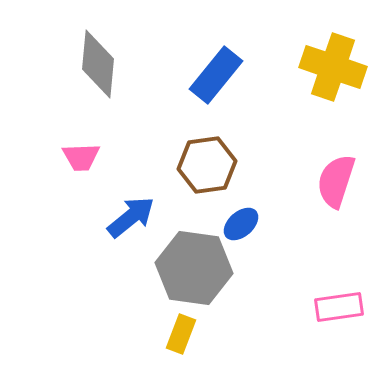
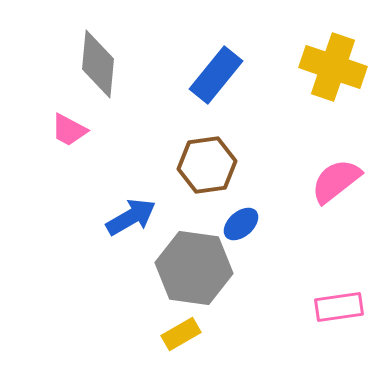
pink trapezoid: moved 12 px left, 27 px up; rotated 30 degrees clockwise
pink semicircle: rotated 34 degrees clockwise
blue arrow: rotated 9 degrees clockwise
yellow rectangle: rotated 39 degrees clockwise
